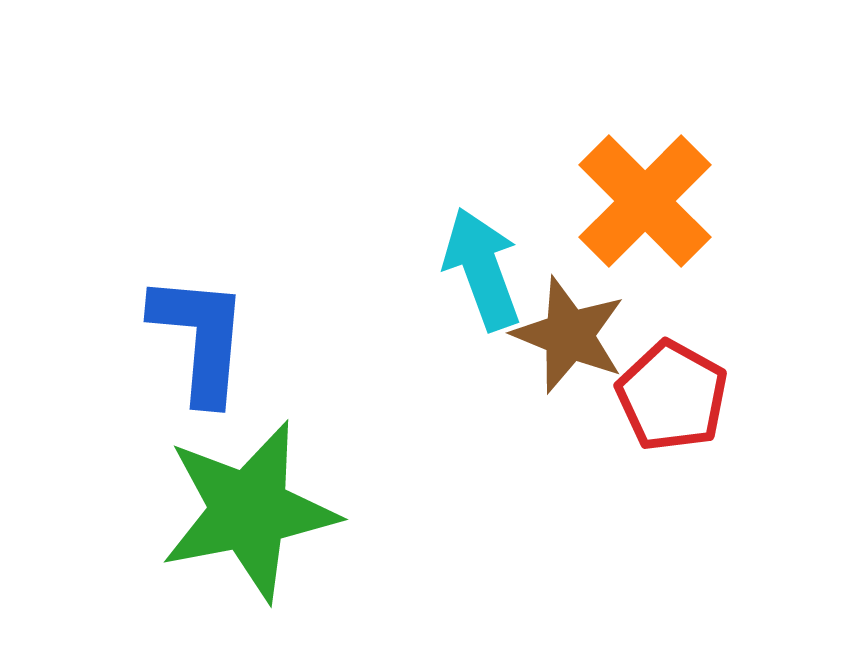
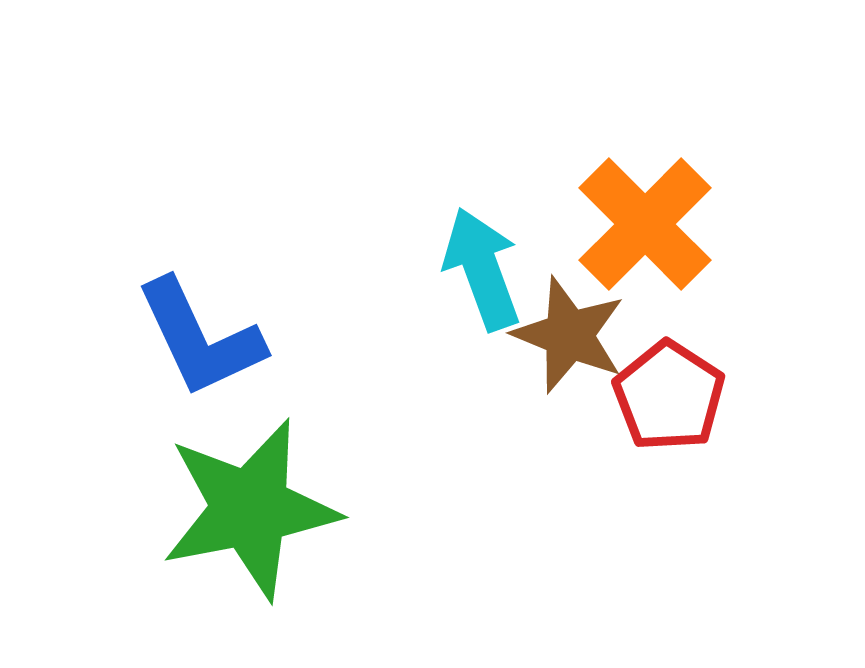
orange cross: moved 23 px down
blue L-shape: rotated 150 degrees clockwise
red pentagon: moved 3 px left; rotated 4 degrees clockwise
green star: moved 1 px right, 2 px up
